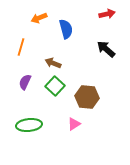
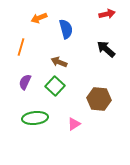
brown arrow: moved 6 px right, 1 px up
brown hexagon: moved 12 px right, 2 px down
green ellipse: moved 6 px right, 7 px up
